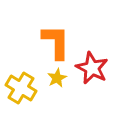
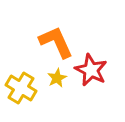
orange L-shape: rotated 24 degrees counterclockwise
red star: moved 1 px left, 2 px down
